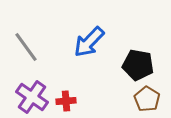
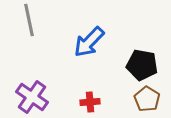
gray line: moved 3 px right, 27 px up; rotated 24 degrees clockwise
black pentagon: moved 4 px right
red cross: moved 24 px right, 1 px down
